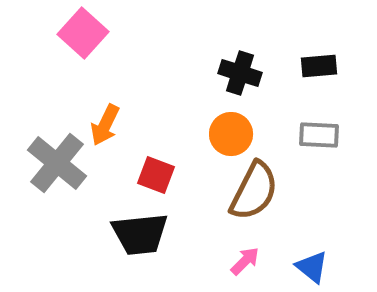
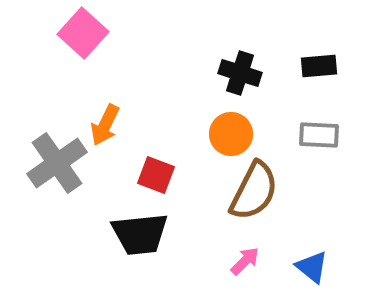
gray cross: rotated 16 degrees clockwise
